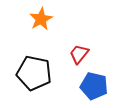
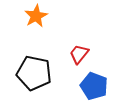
orange star: moved 5 px left, 3 px up
blue pentagon: rotated 8 degrees clockwise
